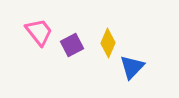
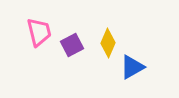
pink trapezoid: rotated 24 degrees clockwise
blue triangle: rotated 16 degrees clockwise
